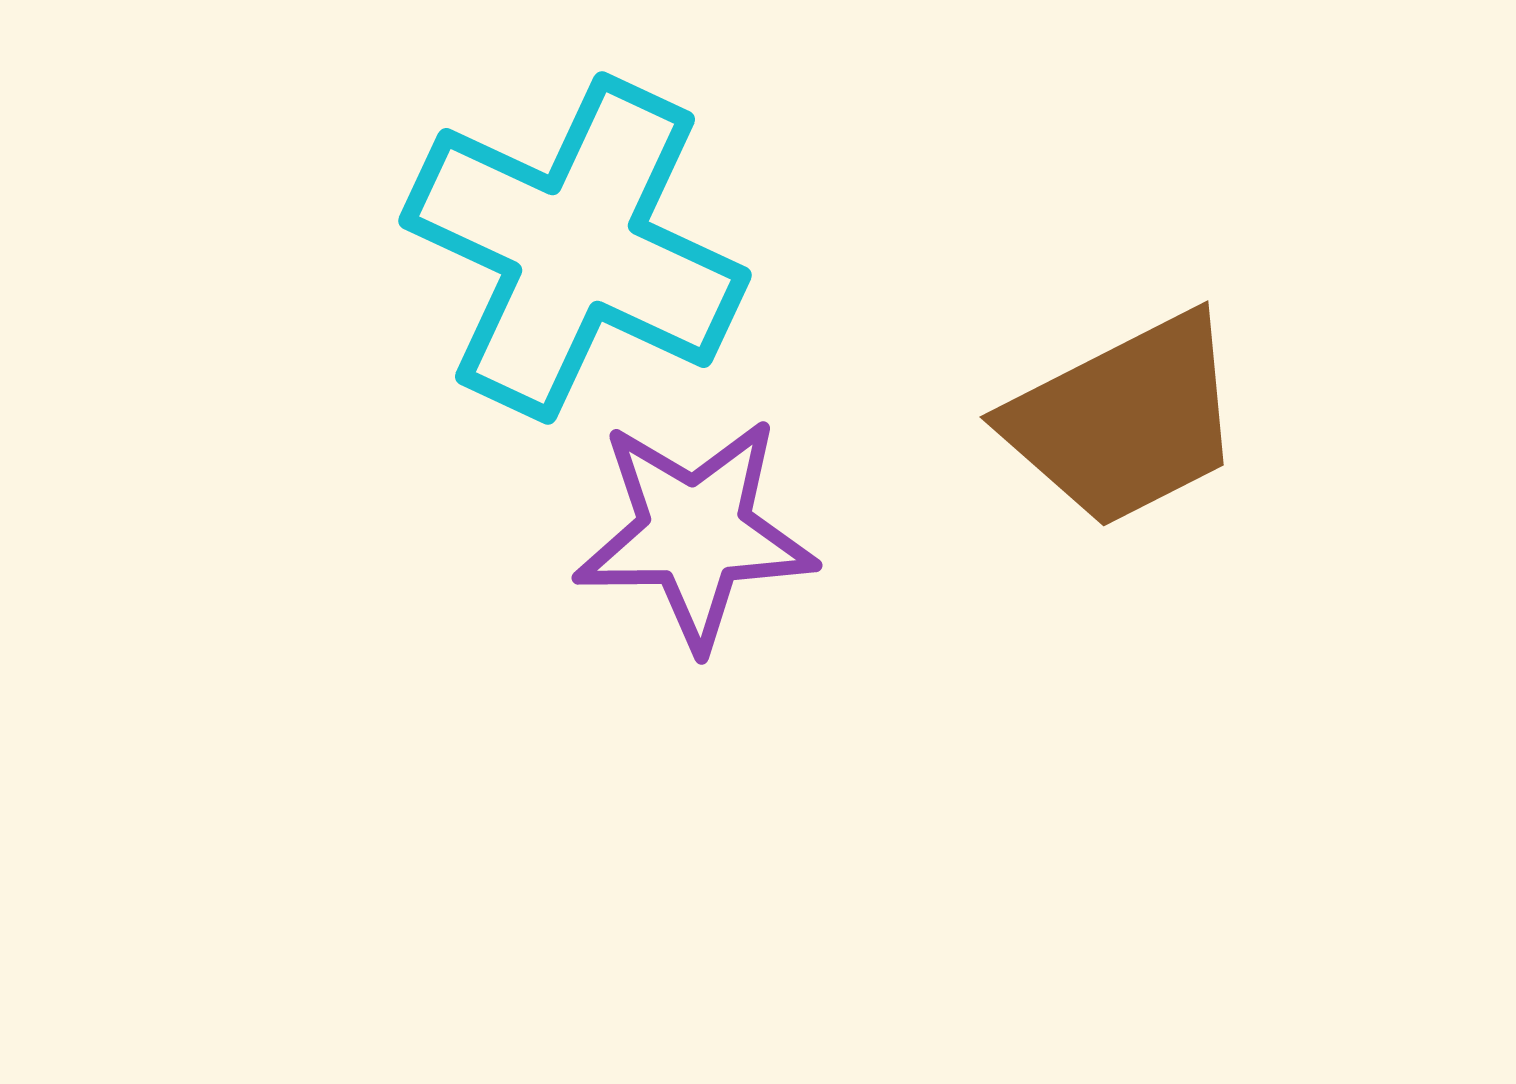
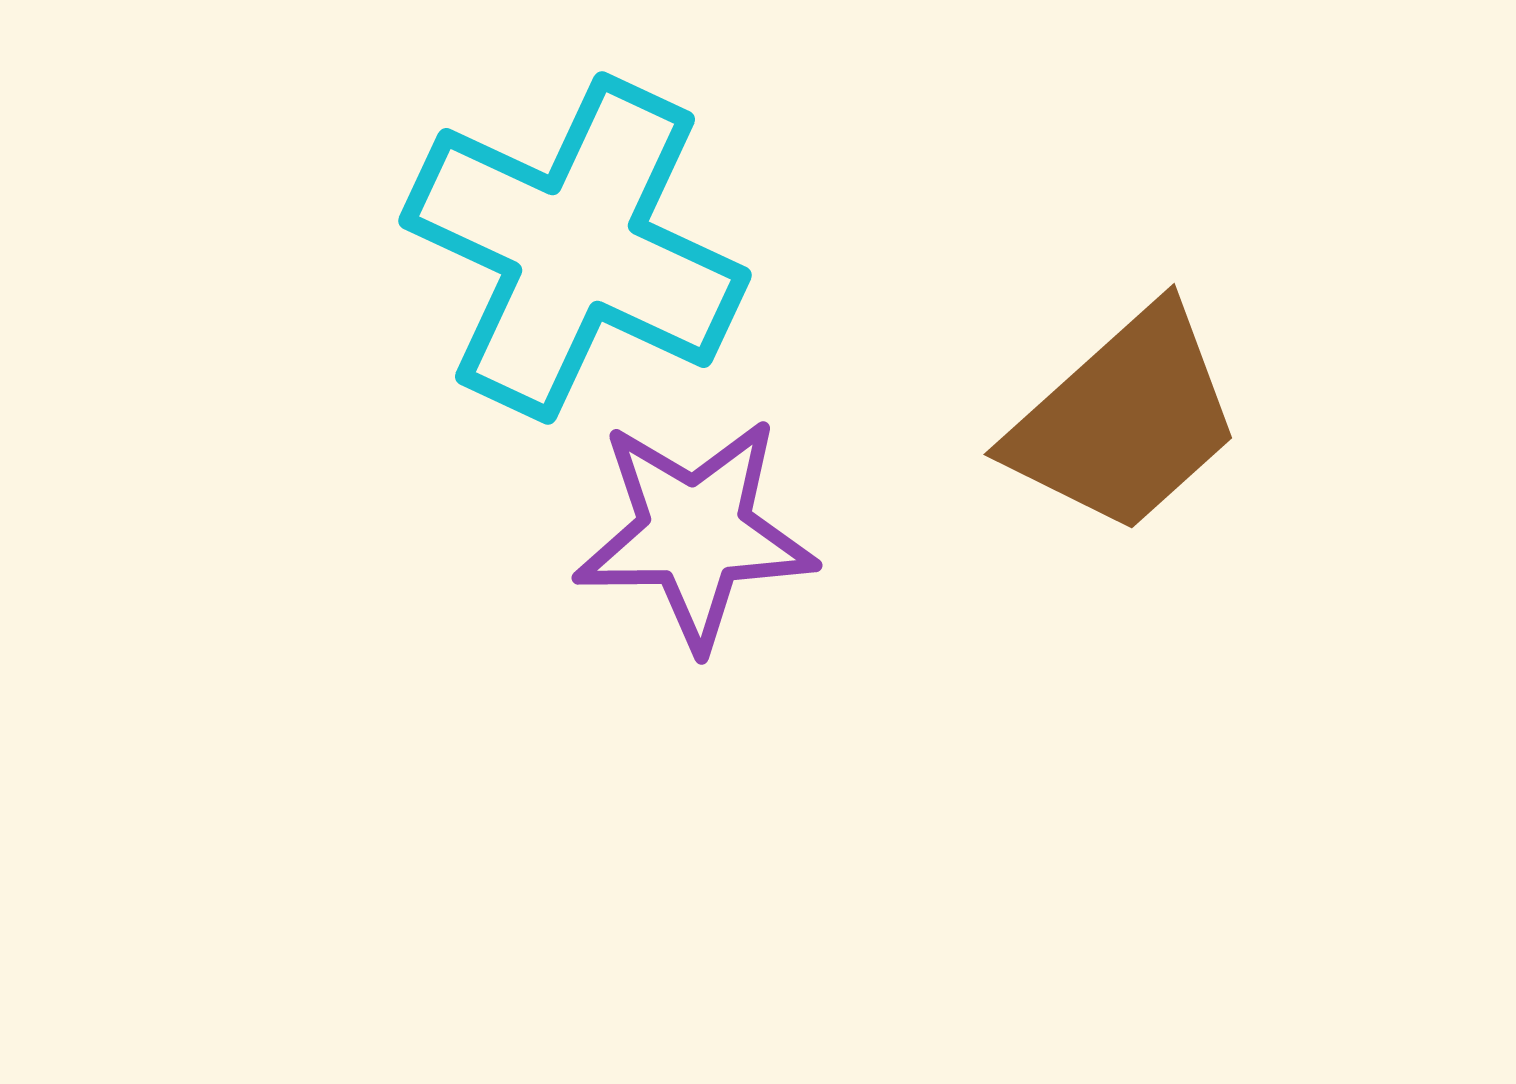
brown trapezoid: rotated 15 degrees counterclockwise
